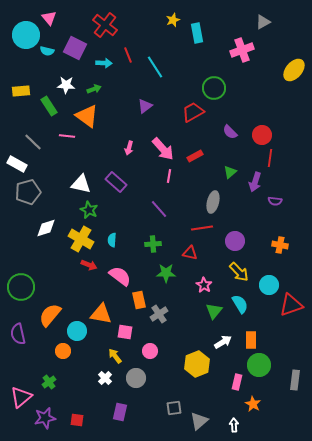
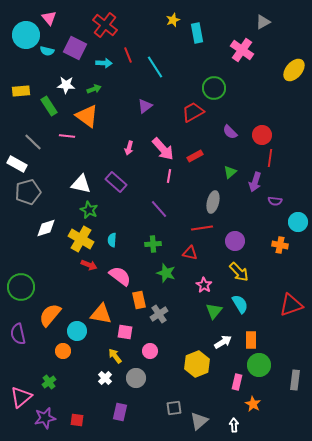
pink cross at (242, 50): rotated 35 degrees counterclockwise
green star at (166, 273): rotated 18 degrees clockwise
cyan circle at (269, 285): moved 29 px right, 63 px up
